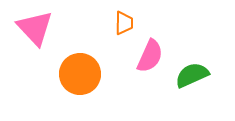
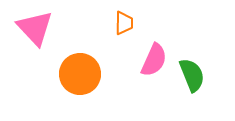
pink semicircle: moved 4 px right, 4 px down
green semicircle: rotated 92 degrees clockwise
